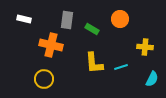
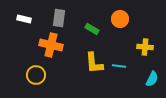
gray rectangle: moved 8 px left, 2 px up
cyan line: moved 2 px left, 1 px up; rotated 24 degrees clockwise
yellow circle: moved 8 px left, 4 px up
